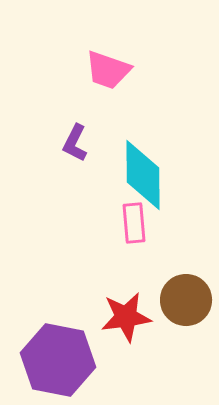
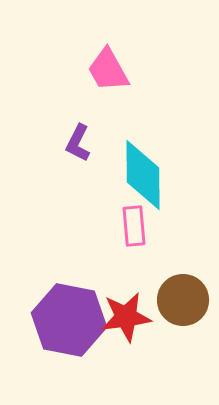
pink trapezoid: rotated 42 degrees clockwise
purple L-shape: moved 3 px right
pink rectangle: moved 3 px down
brown circle: moved 3 px left
purple hexagon: moved 11 px right, 40 px up
